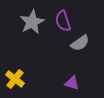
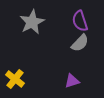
purple semicircle: moved 17 px right
gray semicircle: rotated 12 degrees counterclockwise
purple triangle: moved 2 px up; rotated 35 degrees counterclockwise
